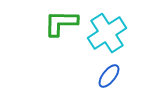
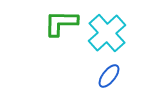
cyan cross: rotated 9 degrees counterclockwise
